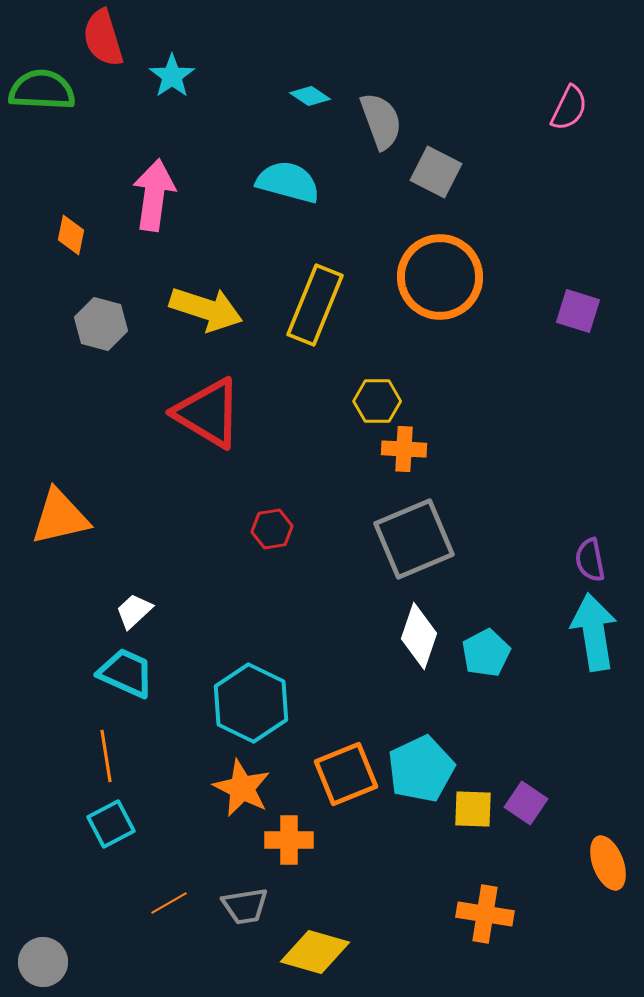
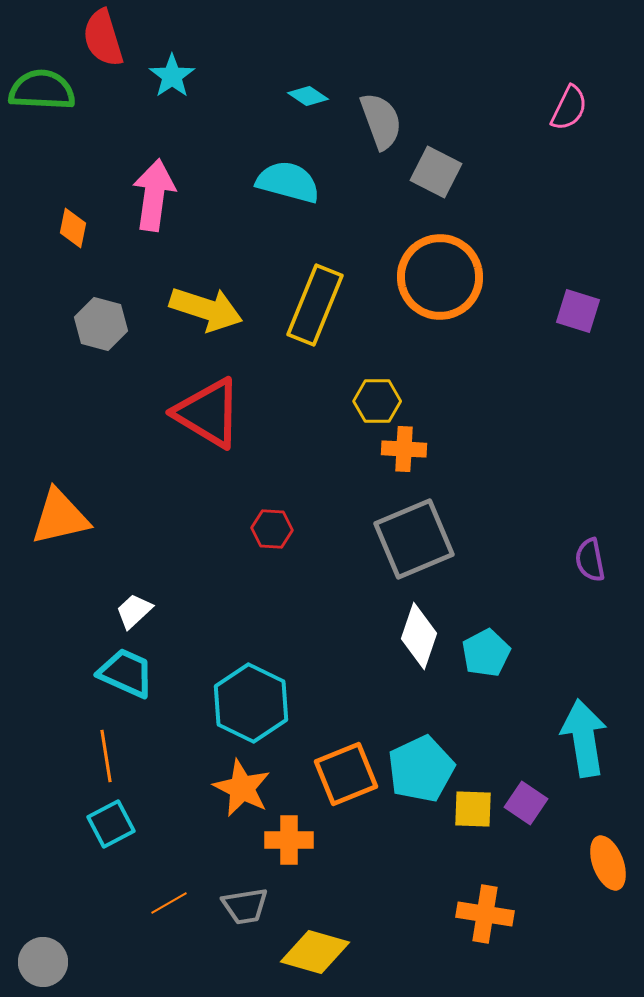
cyan diamond at (310, 96): moved 2 px left
orange diamond at (71, 235): moved 2 px right, 7 px up
red hexagon at (272, 529): rotated 12 degrees clockwise
cyan arrow at (594, 632): moved 10 px left, 106 px down
